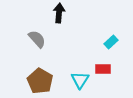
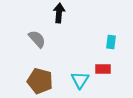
cyan rectangle: rotated 40 degrees counterclockwise
brown pentagon: rotated 15 degrees counterclockwise
